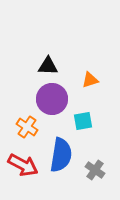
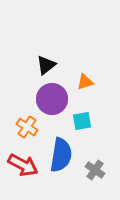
black triangle: moved 2 px left, 1 px up; rotated 40 degrees counterclockwise
orange triangle: moved 5 px left, 2 px down
cyan square: moved 1 px left
